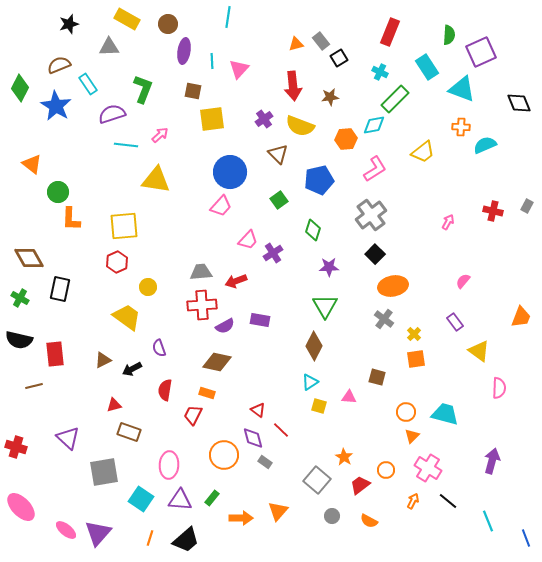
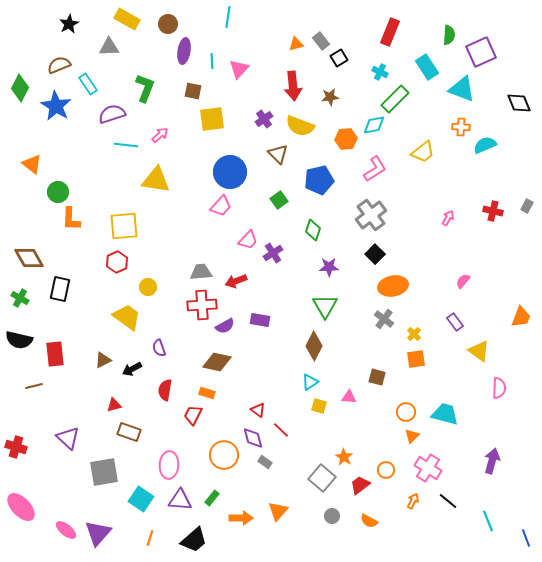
black star at (69, 24): rotated 12 degrees counterclockwise
green L-shape at (143, 89): moved 2 px right, 1 px up
pink arrow at (448, 222): moved 4 px up
gray square at (317, 480): moved 5 px right, 2 px up
black trapezoid at (186, 540): moved 8 px right
